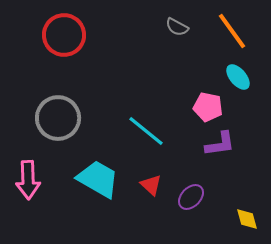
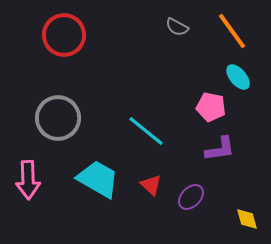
pink pentagon: moved 3 px right
purple L-shape: moved 5 px down
